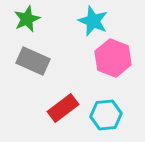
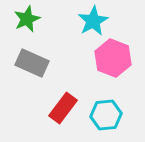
cyan star: rotated 20 degrees clockwise
gray rectangle: moved 1 px left, 2 px down
red rectangle: rotated 16 degrees counterclockwise
